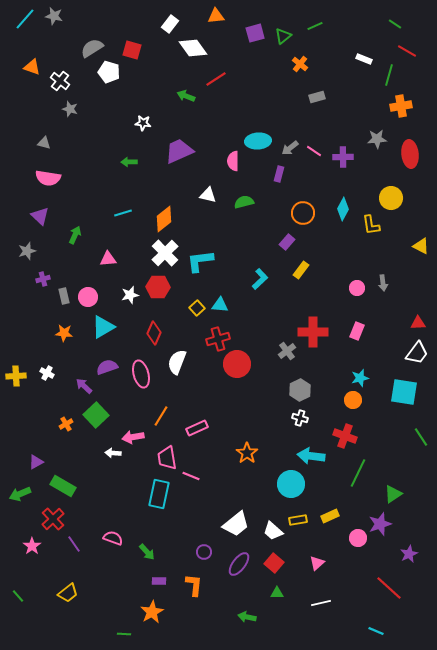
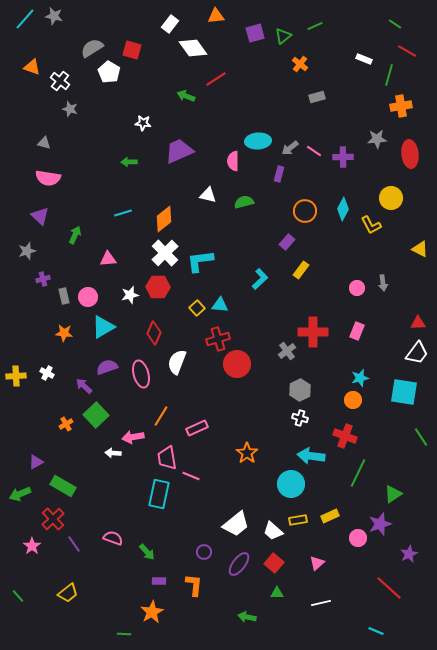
white pentagon at (109, 72): rotated 15 degrees clockwise
orange circle at (303, 213): moved 2 px right, 2 px up
yellow L-shape at (371, 225): rotated 20 degrees counterclockwise
yellow triangle at (421, 246): moved 1 px left, 3 px down
